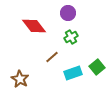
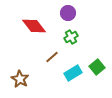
cyan rectangle: rotated 12 degrees counterclockwise
